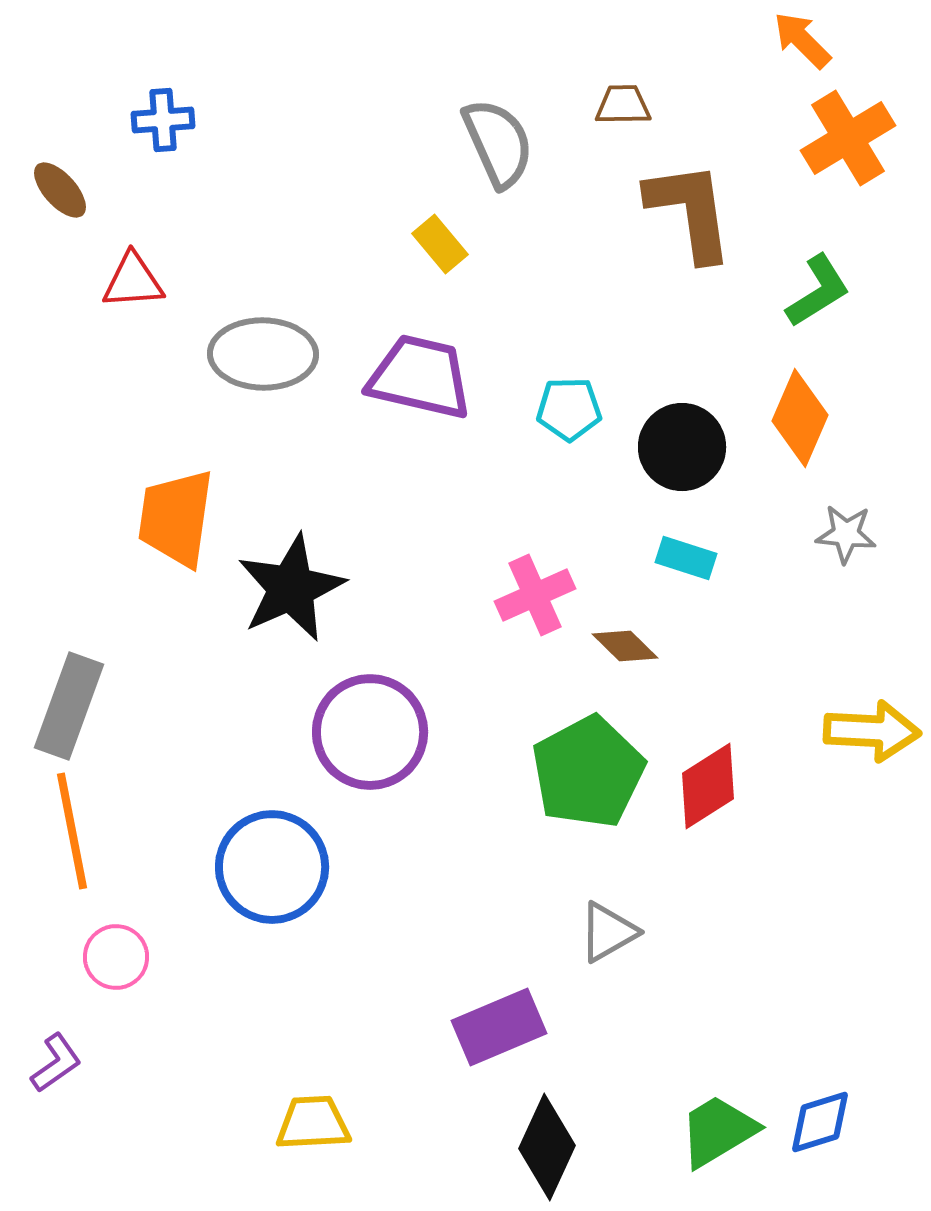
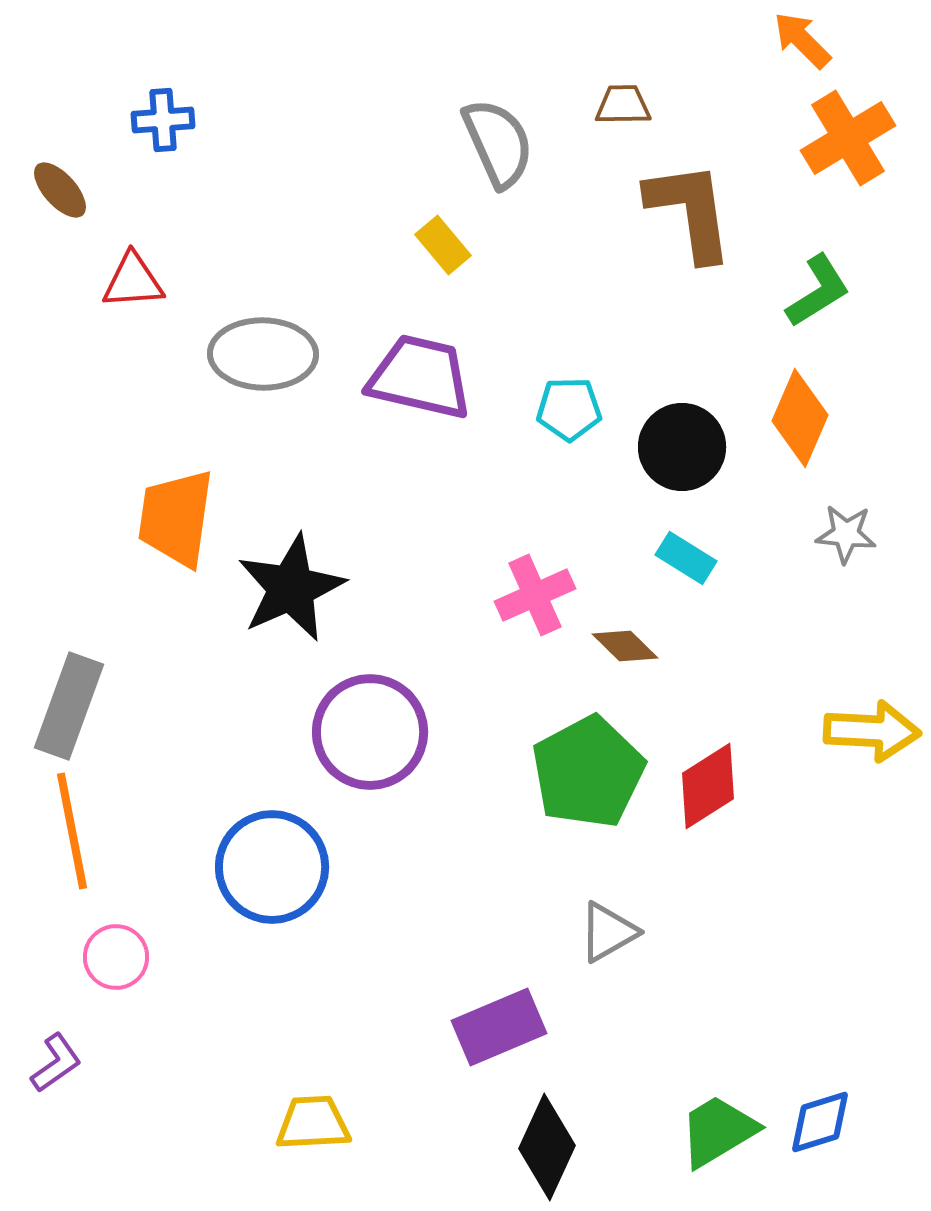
yellow rectangle: moved 3 px right, 1 px down
cyan rectangle: rotated 14 degrees clockwise
